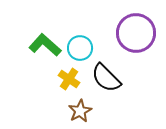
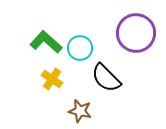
green L-shape: moved 1 px right, 3 px up
yellow cross: moved 17 px left
brown star: rotated 30 degrees counterclockwise
